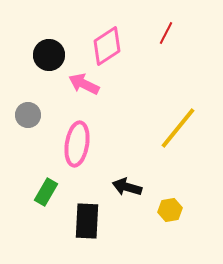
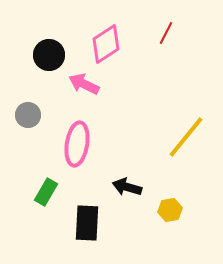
pink diamond: moved 1 px left, 2 px up
yellow line: moved 8 px right, 9 px down
black rectangle: moved 2 px down
